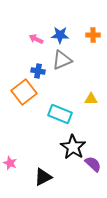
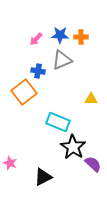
orange cross: moved 12 px left, 2 px down
pink arrow: rotated 72 degrees counterclockwise
cyan rectangle: moved 2 px left, 8 px down
